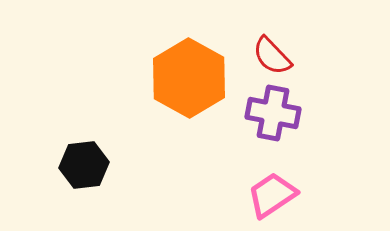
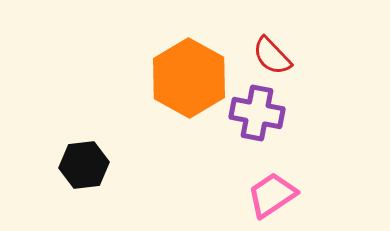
purple cross: moved 16 px left
